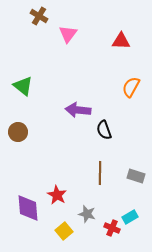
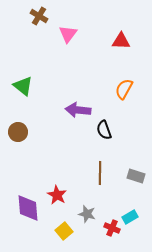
orange semicircle: moved 7 px left, 2 px down
